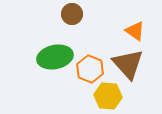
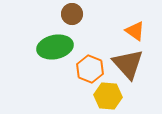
green ellipse: moved 10 px up
